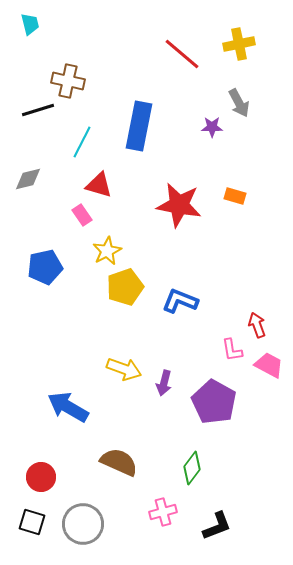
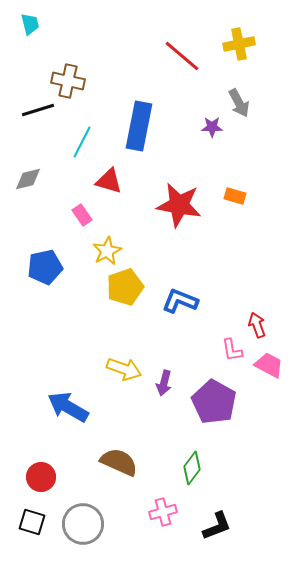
red line: moved 2 px down
red triangle: moved 10 px right, 4 px up
